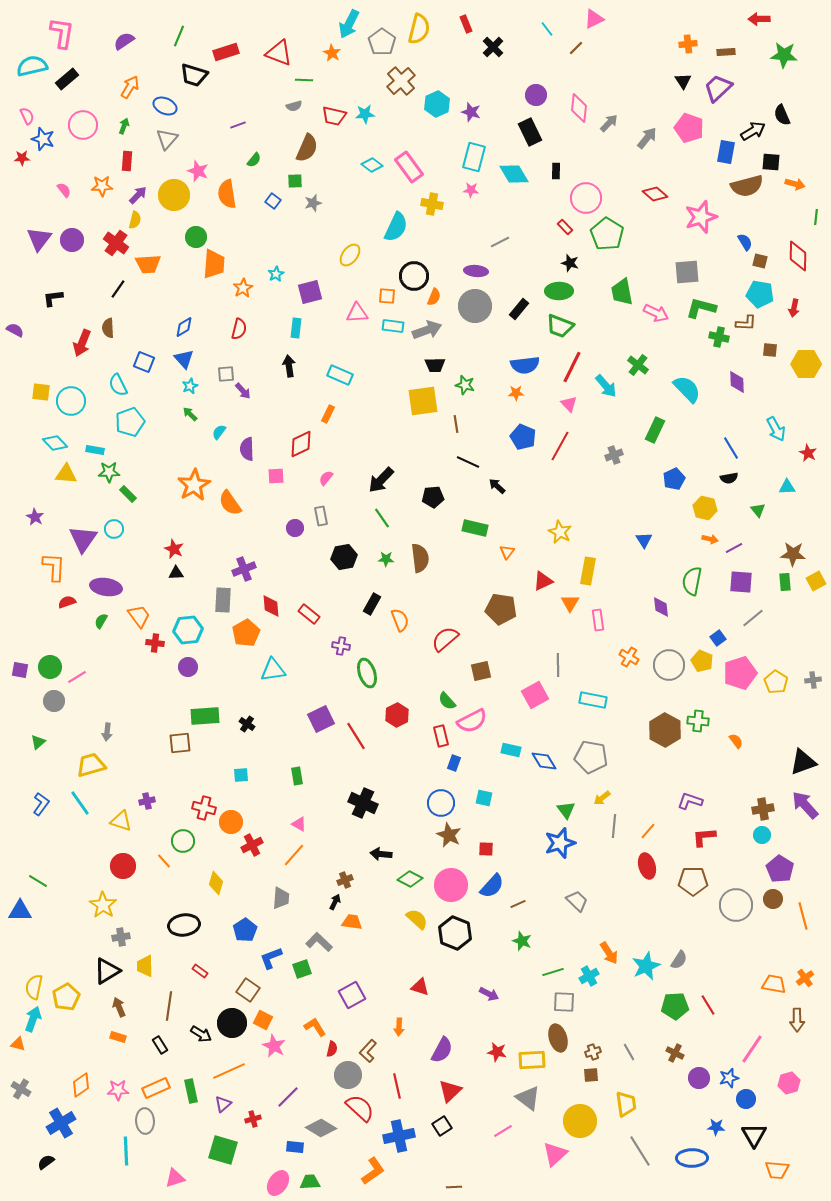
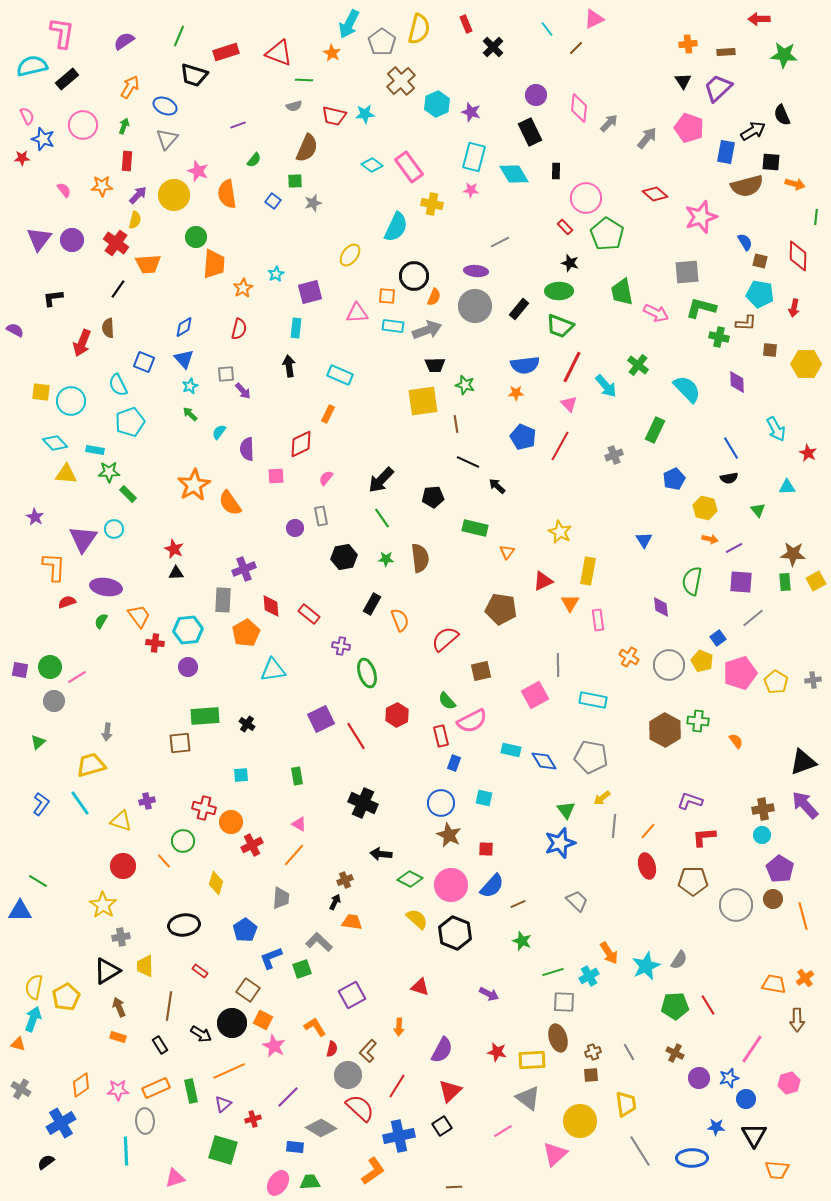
red line at (397, 1086): rotated 45 degrees clockwise
